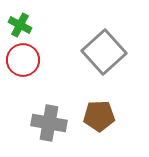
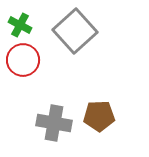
gray square: moved 29 px left, 21 px up
gray cross: moved 5 px right
